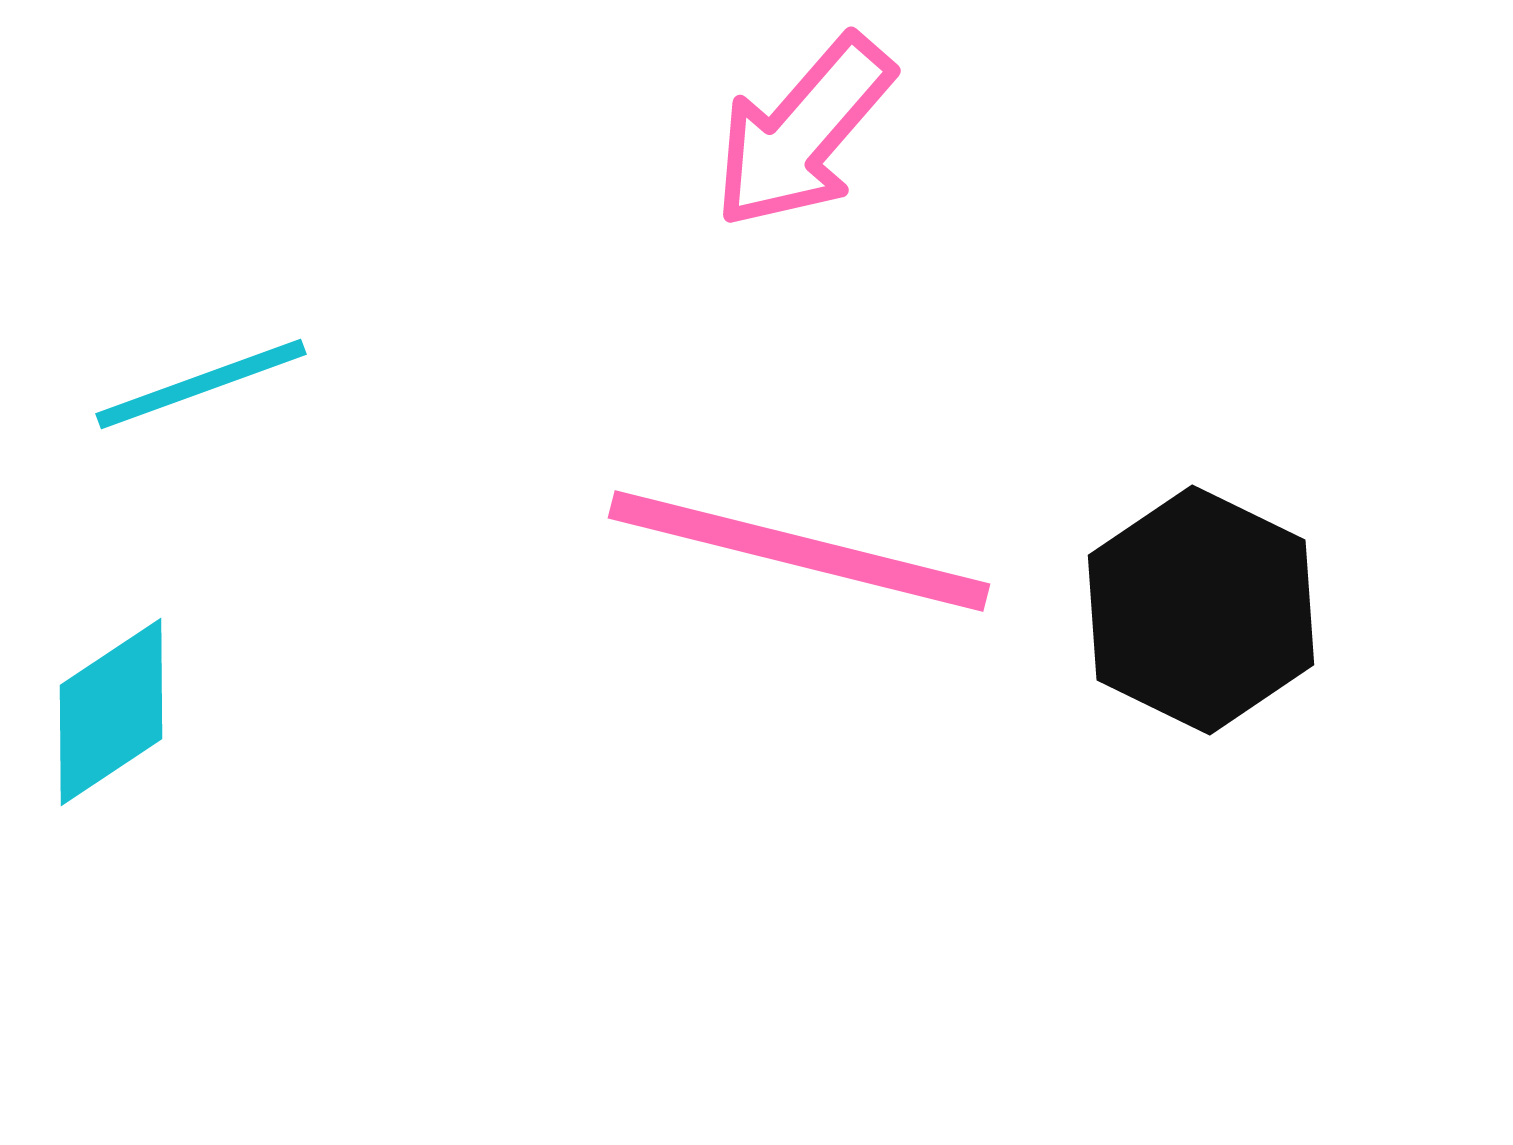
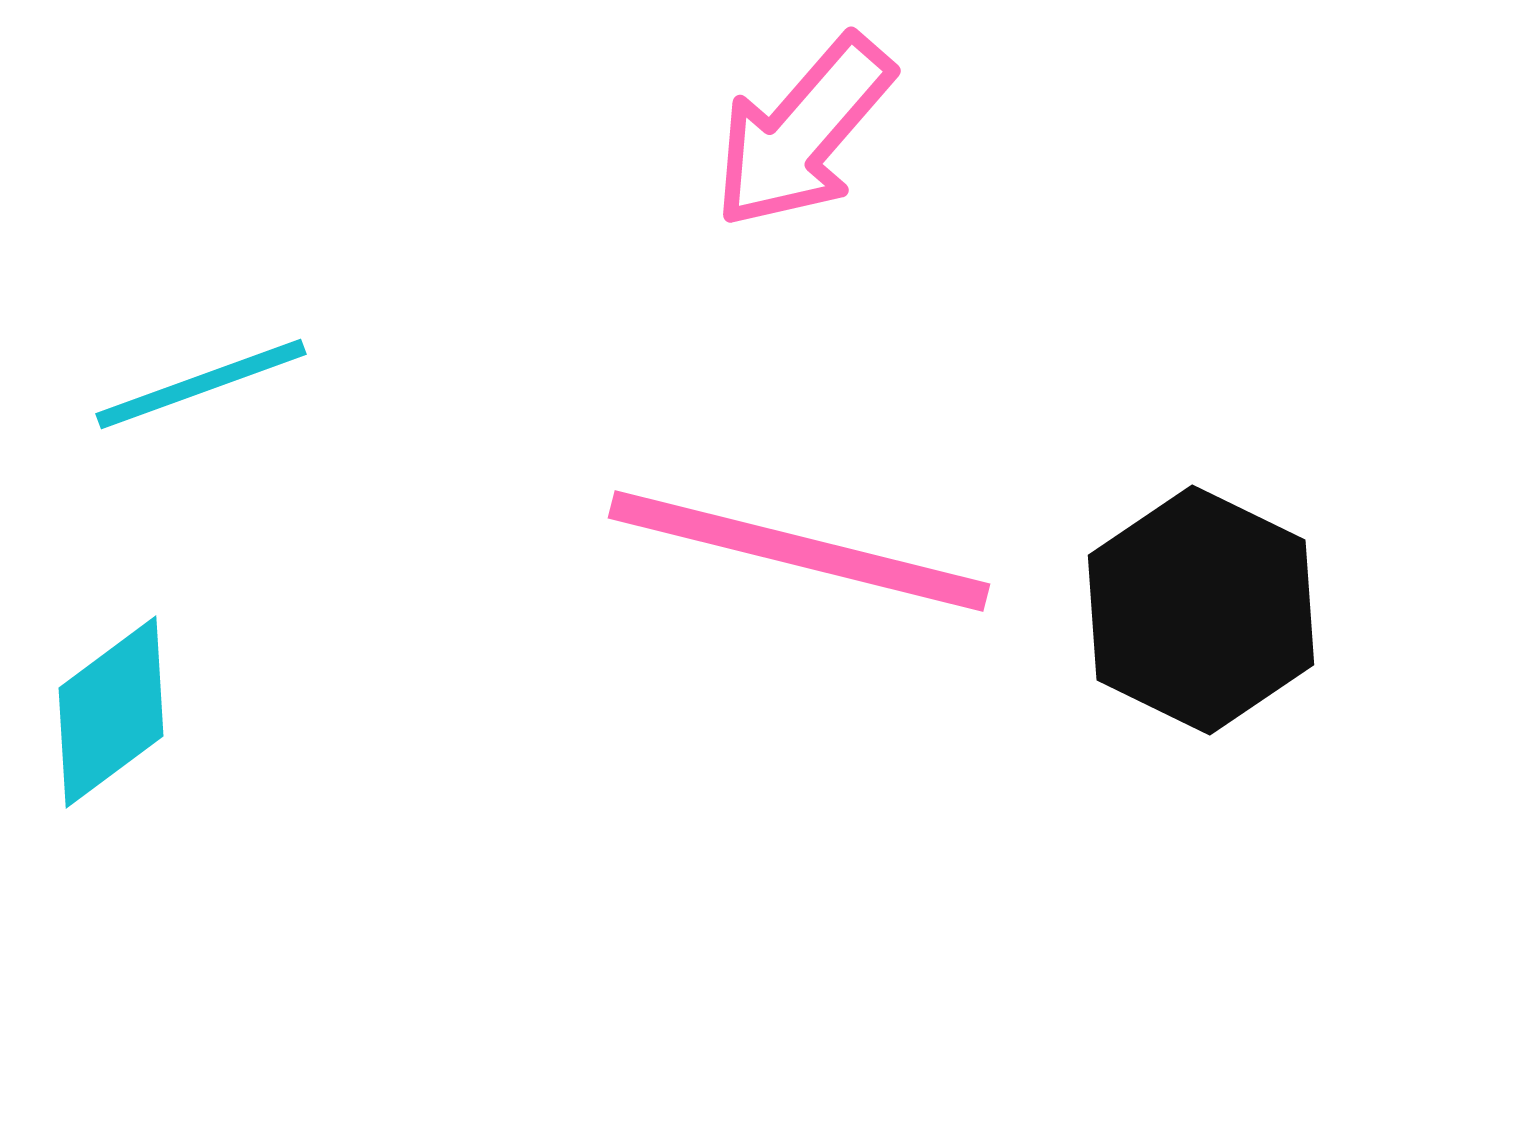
cyan diamond: rotated 3 degrees counterclockwise
